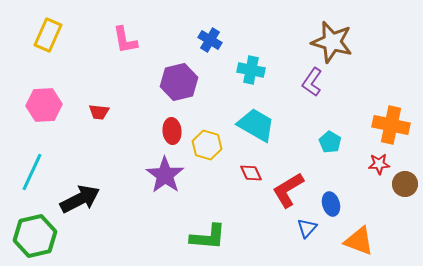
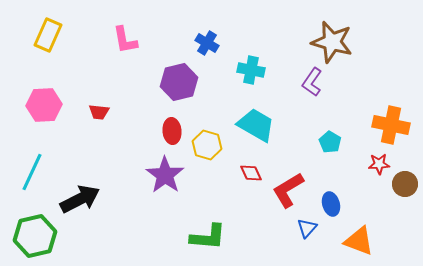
blue cross: moved 3 px left, 3 px down
